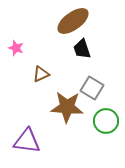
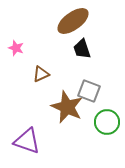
gray square: moved 3 px left, 3 px down; rotated 10 degrees counterclockwise
brown star: rotated 20 degrees clockwise
green circle: moved 1 px right, 1 px down
purple triangle: rotated 12 degrees clockwise
